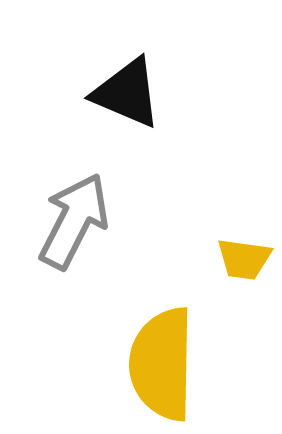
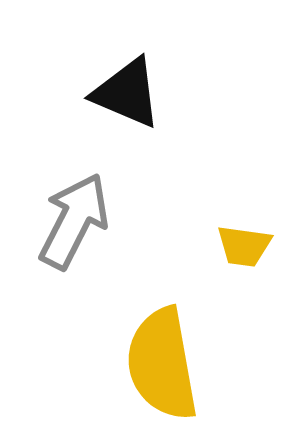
yellow trapezoid: moved 13 px up
yellow semicircle: rotated 11 degrees counterclockwise
